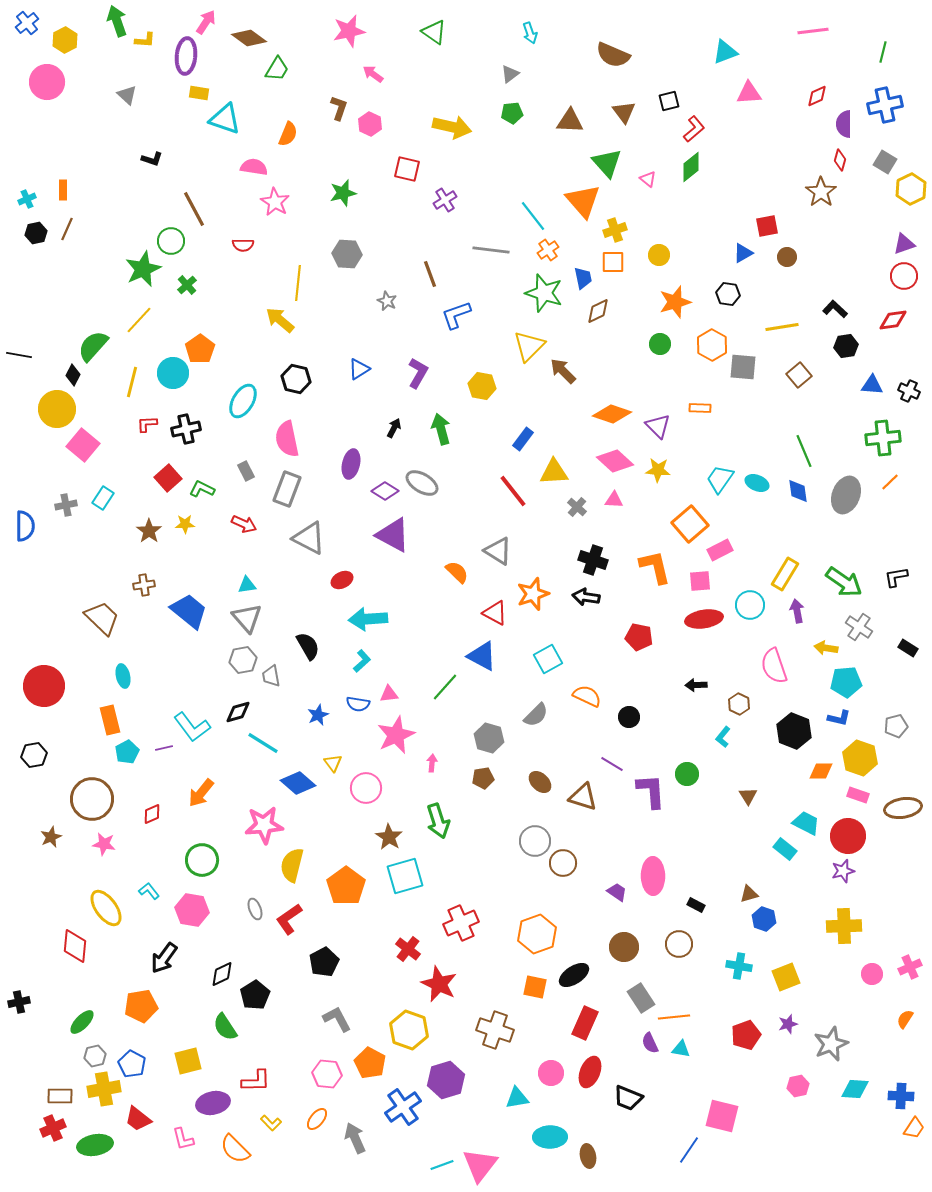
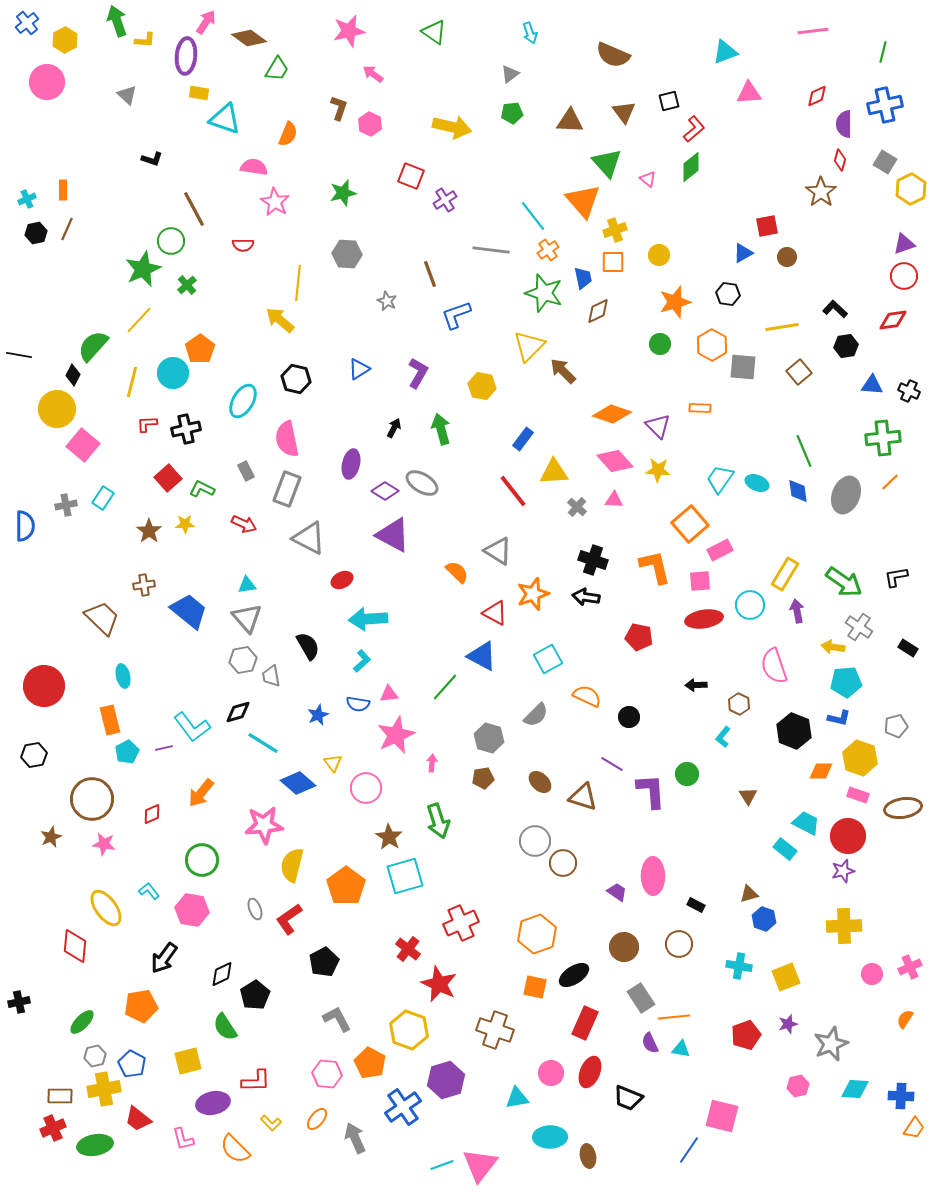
red square at (407, 169): moved 4 px right, 7 px down; rotated 8 degrees clockwise
brown square at (799, 375): moved 3 px up
pink diamond at (615, 461): rotated 6 degrees clockwise
yellow arrow at (826, 648): moved 7 px right, 1 px up
